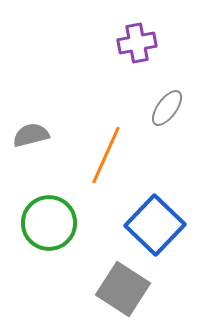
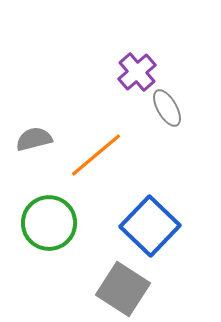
purple cross: moved 29 px down; rotated 30 degrees counterclockwise
gray ellipse: rotated 66 degrees counterclockwise
gray semicircle: moved 3 px right, 4 px down
orange line: moved 10 px left; rotated 26 degrees clockwise
blue square: moved 5 px left, 1 px down
